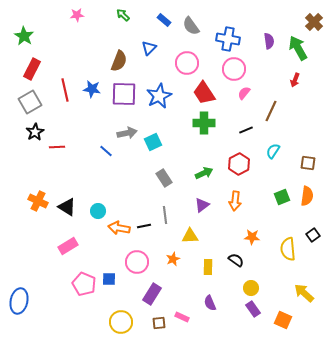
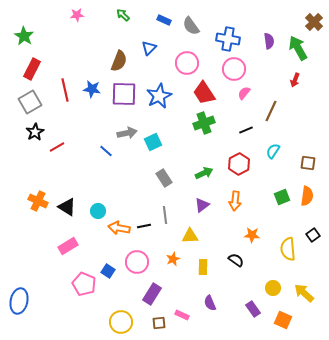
blue rectangle at (164, 20): rotated 16 degrees counterclockwise
green cross at (204, 123): rotated 20 degrees counterclockwise
red line at (57, 147): rotated 28 degrees counterclockwise
orange star at (252, 237): moved 2 px up
yellow rectangle at (208, 267): moved 5 px left
blue square at (109, 279): moved 1 px left, 8 px up; rotated 32 degrees clockwise
yellow circle at (251, 288): moved 22 px right
pink rectangle at (182, 317): moved 2 px up
